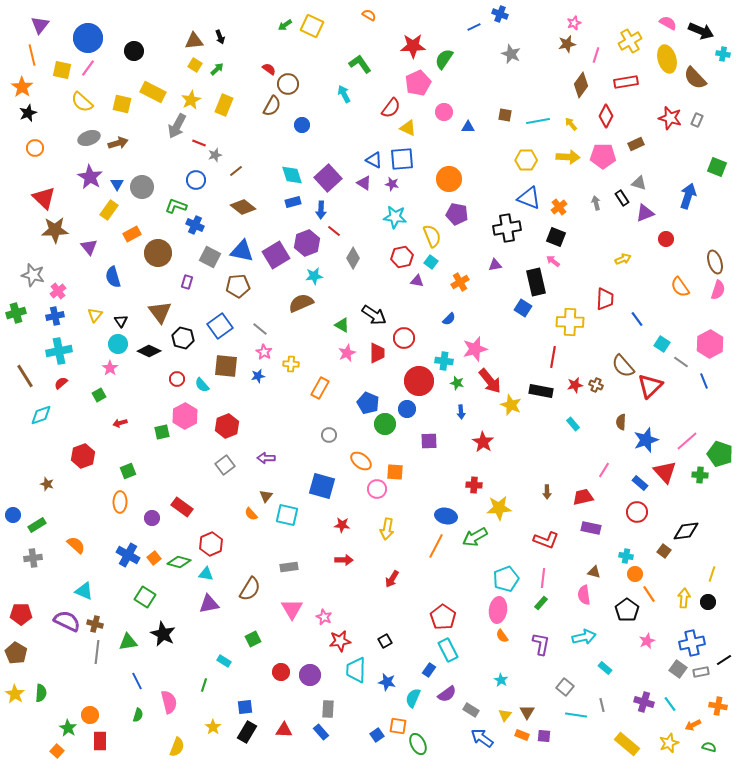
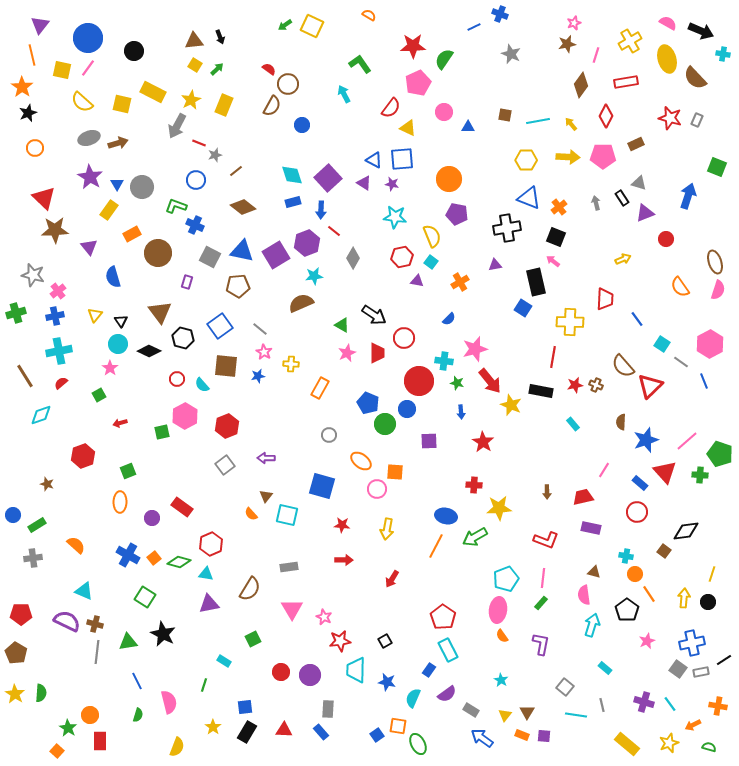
cyan arrow at (584, 637): moved 8 px right, 12 px up; rotated 60 degrees counterclockwise
